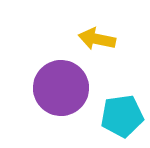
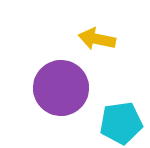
cyan pentagon: moved 1 px left, 7 px down
